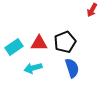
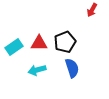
cyan arrow: moved 4 px right, 2 px down
